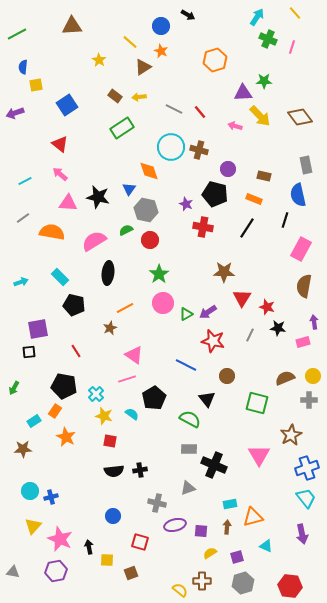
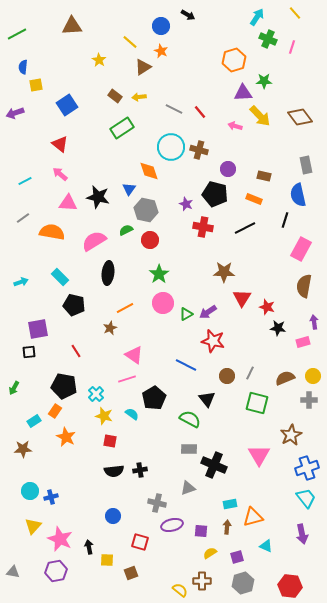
orange hexagon at (215, 60): moved 19 px right
black line at (247, 228): moved 2 px left; rotated 30 degrees clockwise
gray line at (250, 335): moved 38 px down
purple ellipse at (175, 525): moved 3 px left
